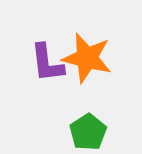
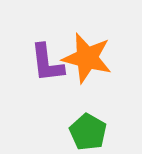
green pentagon: rotated 9 degrees counterclockwise
